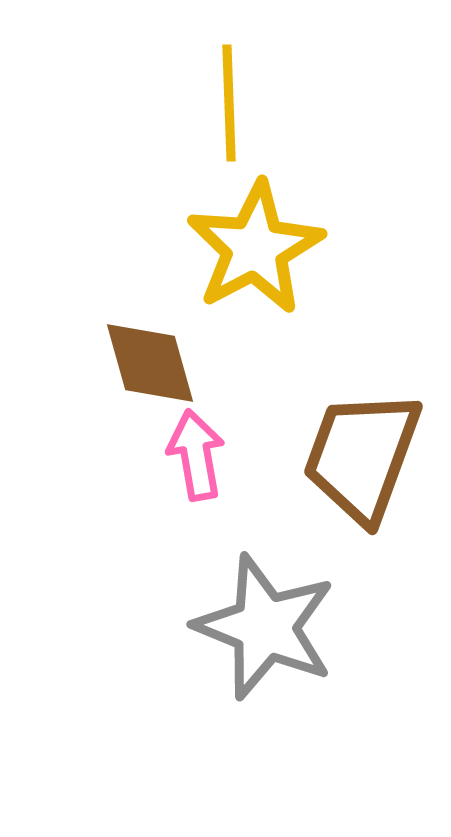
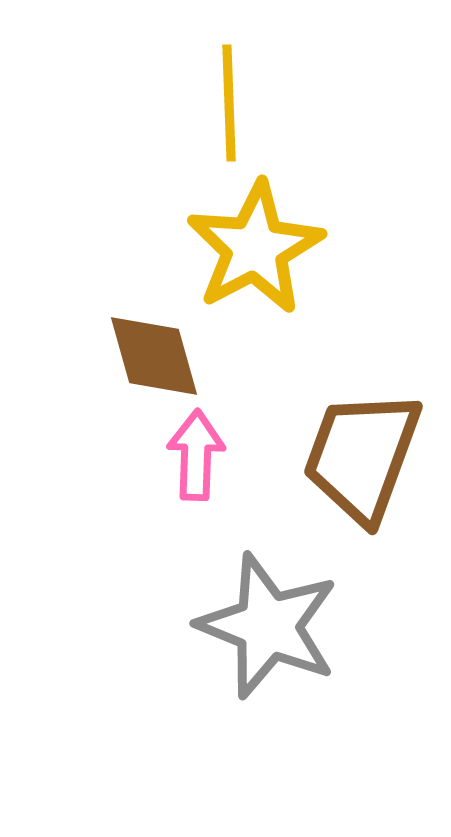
brown diamond: moved 4 px right, 7 px up
pink arrow: rotated 12 degrees clockwise
gray star: moved 3 px right, 1 px up
